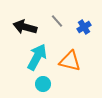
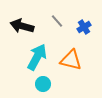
black arrow: moved 3 px left, 1 px up
orange triangle: moved 1 px right, 1 px up
